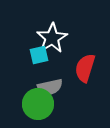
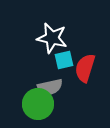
white star: rotated 28 degrees counterclockwise
cyan square: moved 25 px right, 5 px down
